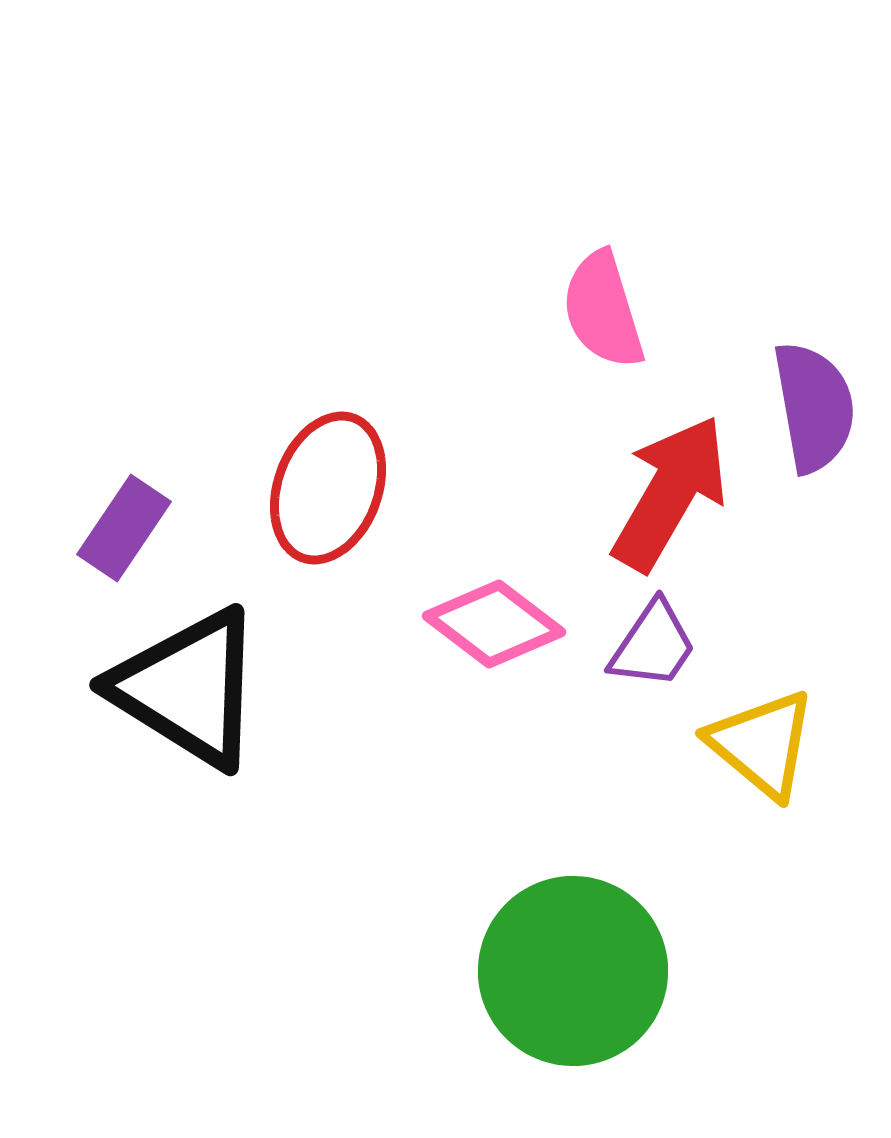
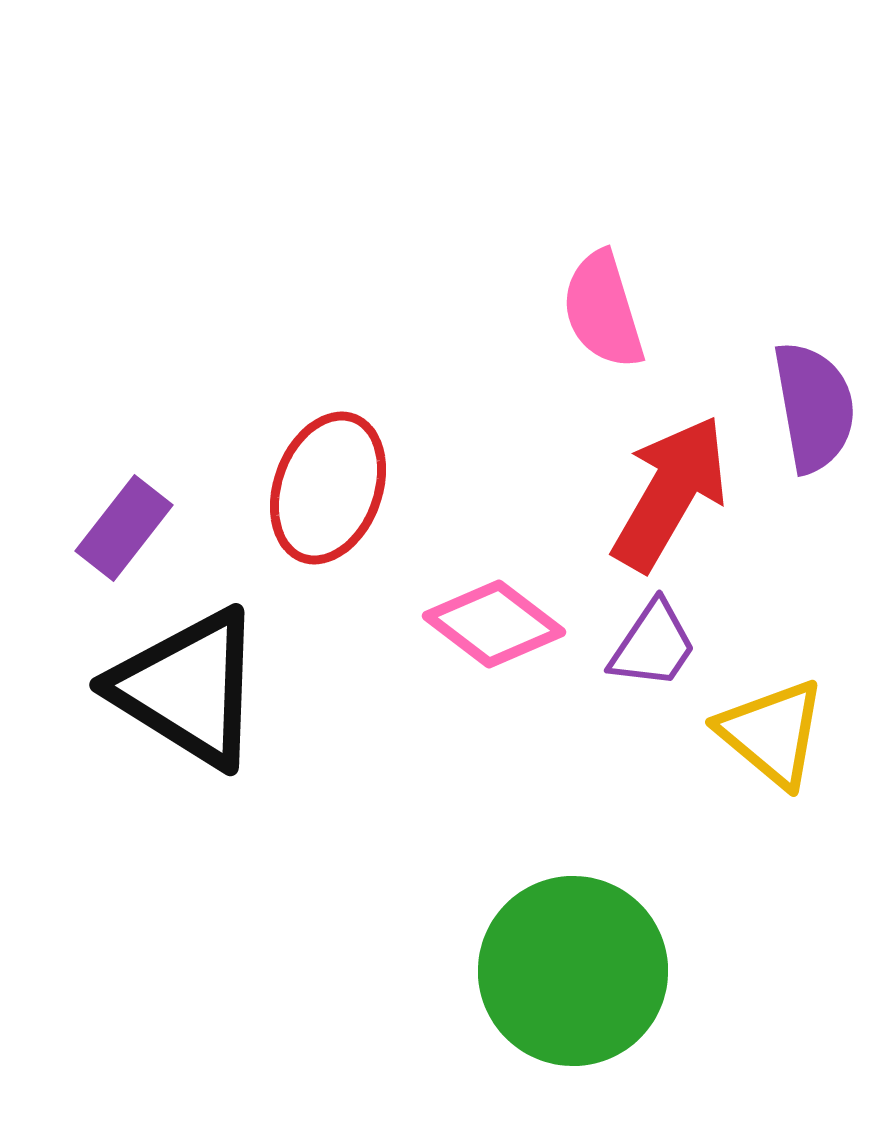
purple rectangle: rotated 4 degrees clockwise
yellow triangle: moved 10 px right, 11 px up
